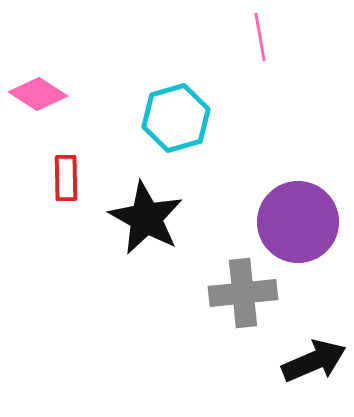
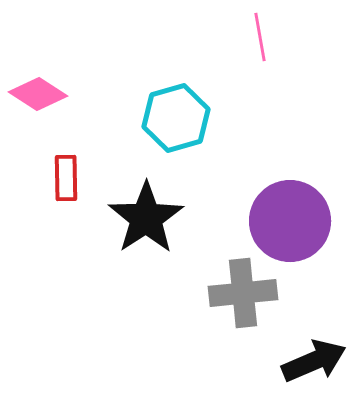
black star: rotated 10 degrees clockwise
purple circle: moved 8 px left, 1 px up
